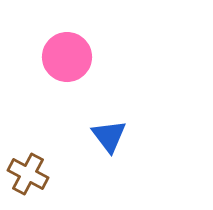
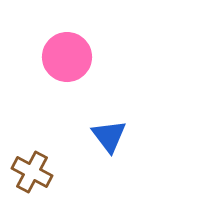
brown cross: moved 4 px right, 2 px up
